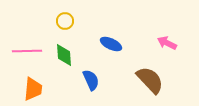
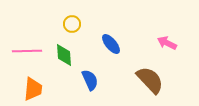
yellow circle: moved 7 px right, 3 px down
blue ellipse: rotated 25 degrees clockwise
blue semicircle: moved 1 px left
